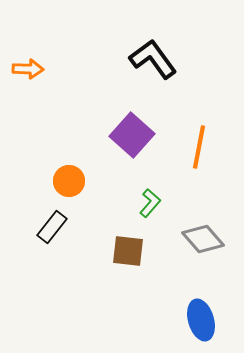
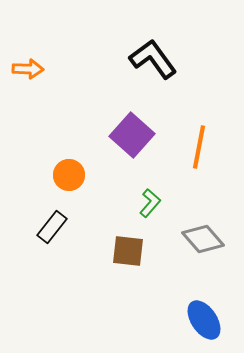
orange circle: moved 6 px up
blue ellipse: moved 3 px right; rotated 18 degrees counterclockwise
